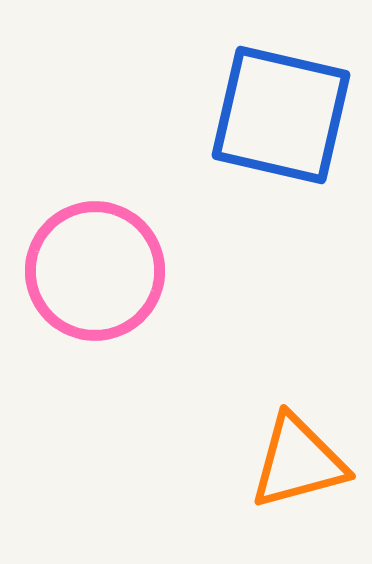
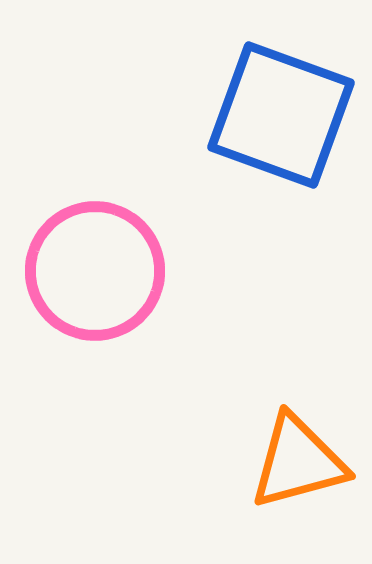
blue square: rotated 7 degrees clockwise
